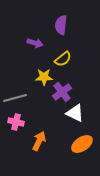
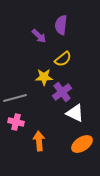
purple arrow: moved 4 px right, 7 px up; rotated 28 degrees clockwise
orange arrow: rotated 30 degrees counterclockwise
